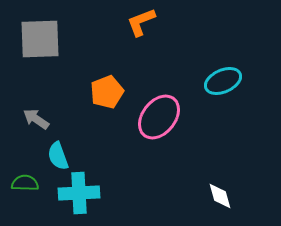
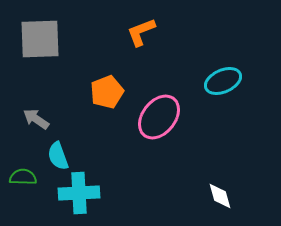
orange L-shape: moved 10 px down
green semicircle: moved 2 px left, 6 px up
